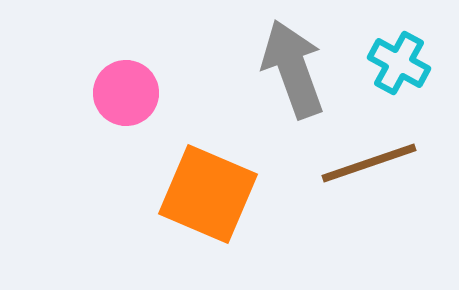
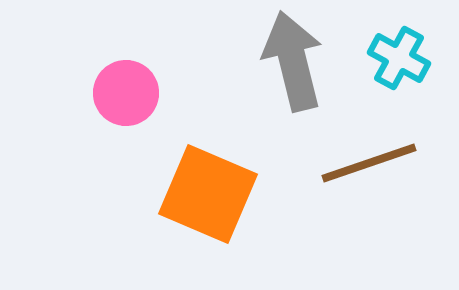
cyan cross: moved 5 px up
gray arrow: moved 8 px up; rotated 6 degrees clockwise
